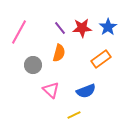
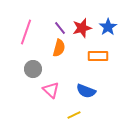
red star: rotated 12 degrees counterclockwise
pink line: moved 7 px right; rotated 10 degrees counterclockwise
orange semicircle: moved 5 px up
orange rectangle: moved 3 px left, 3 px up; rotated 36 degrees clockwise
gray circle: moved 4 px down
blue semicircle: rotated 42 degrees clockwise
